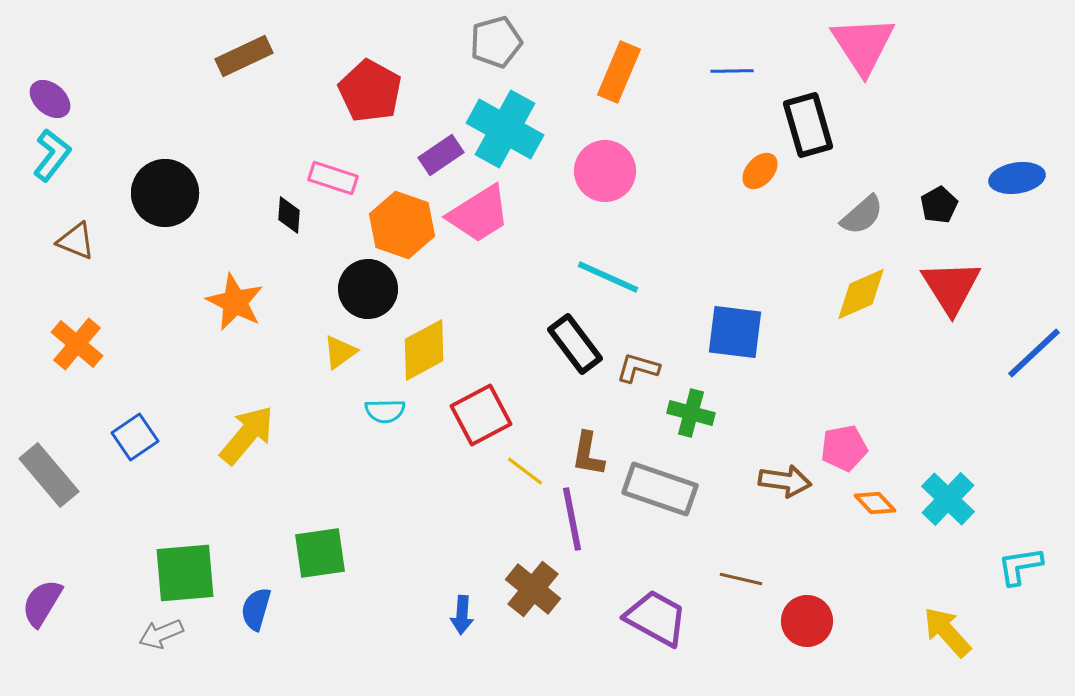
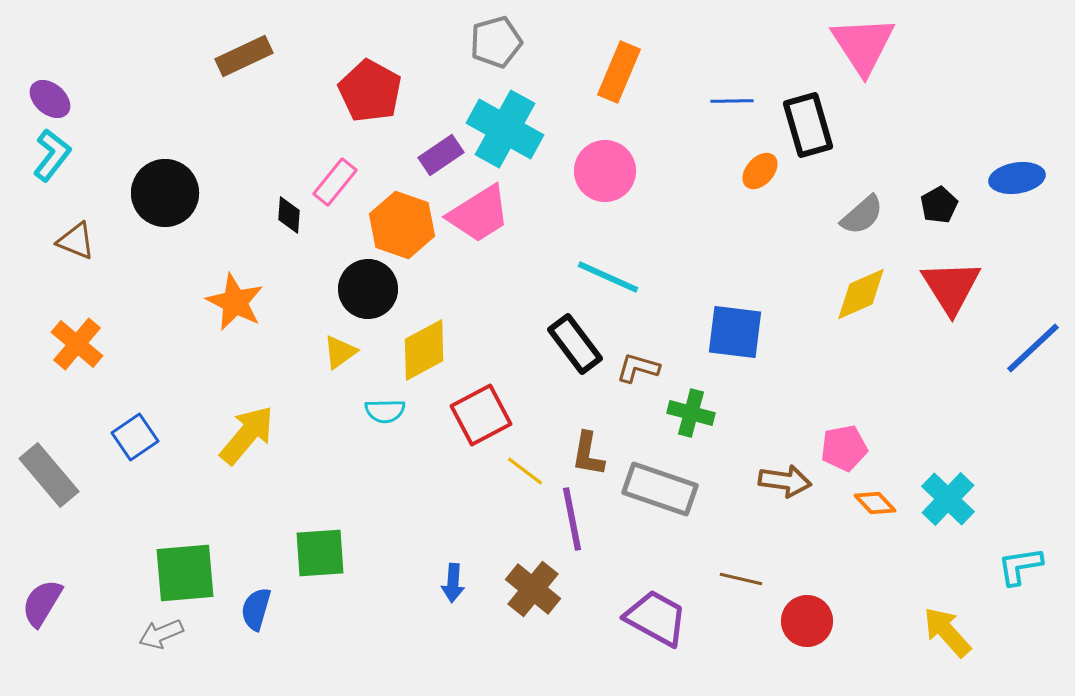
blue line at (732, 71): moved 30 px down
pink rectangle at (333, 178): moved 2 px right, 4 px down; rotated 69 degrees counterclockwise
blue line at (1034, 353): moved 1 px left, 5 px up
green square at (320, 553): rotated 4 degrees clockwise
blue arrow at (462, 615): moved 9 px left, 32 px up
